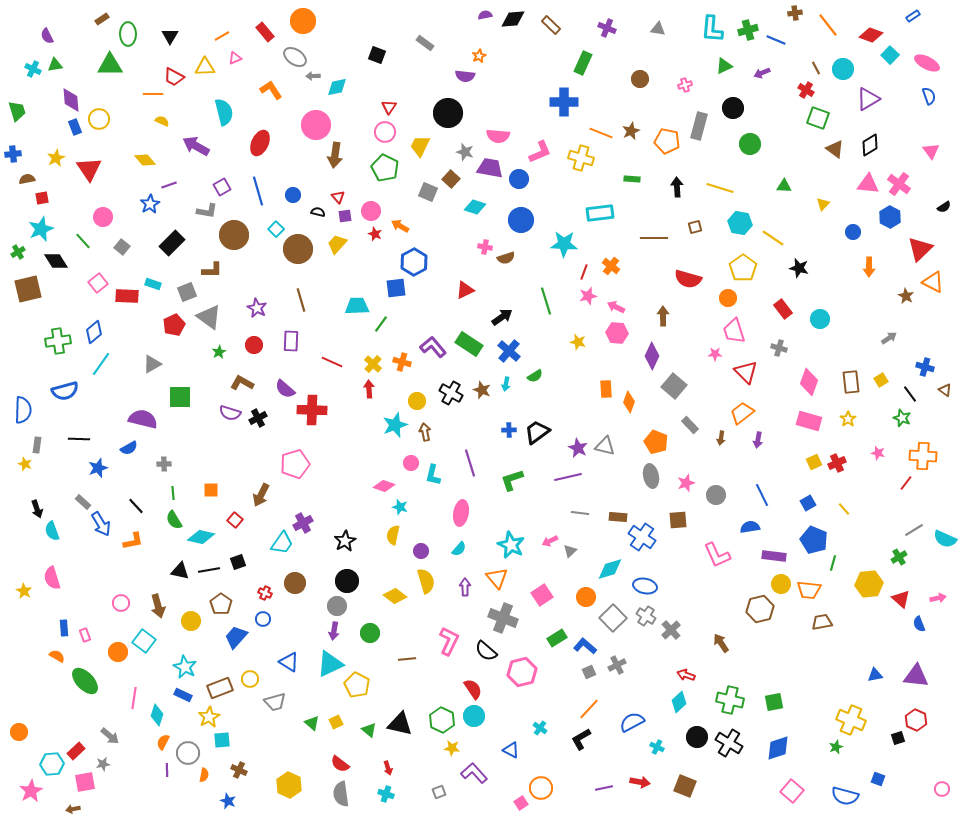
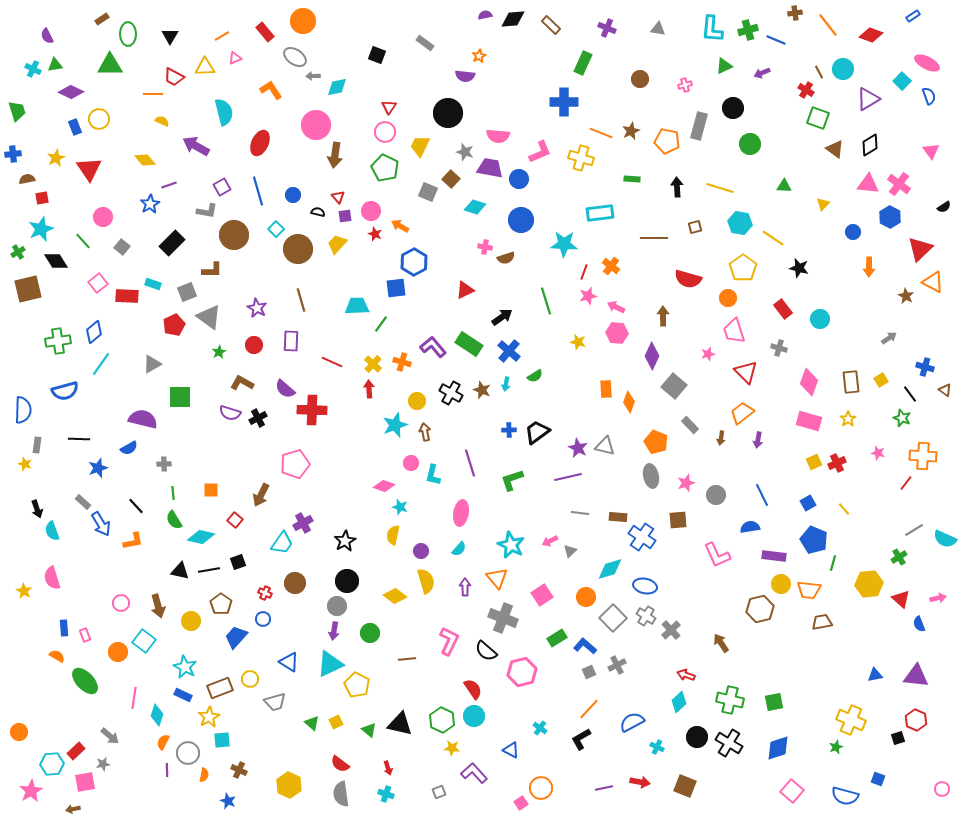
cyan square at (890, 55): moved 12 px right, 26 px down
brown line at (816, 68): moved 3 px right, 4 px down
purple diamond at (71, 100): moved 8 px up; rotated 60 degrees counterclockwise
pink star at (715, 354): moved 7 px left; rotated 16 degrees counterclockwise
